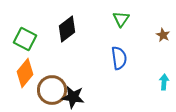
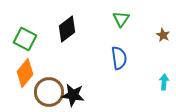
brown circle: moved 3 px left, 2 px down
black star: moved 2 px up
